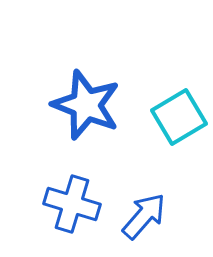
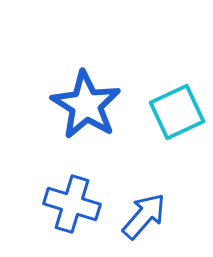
blue star: rotated 10 degrees clockwise
cyan square: moved 2 px left, 5 px up; rotated 6 degrees clockwise
